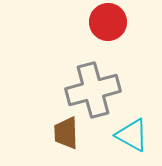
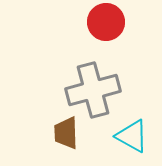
red circle: moved 2 px left
cyan triangle: moved 1 px down
